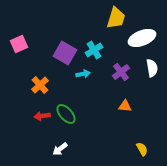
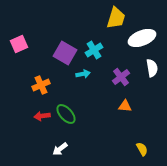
purple cross: moved 5 px down
orange cross: moved 1 px right; rotated 18 degrees clockwise
